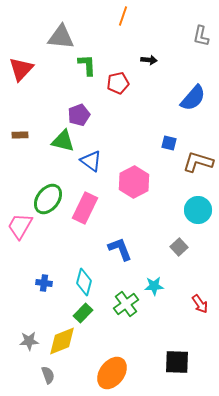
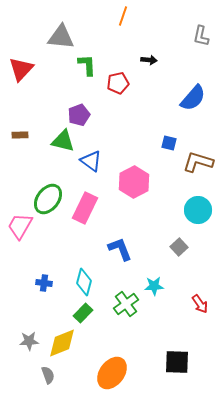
yellow diamond: moved 2 px down
